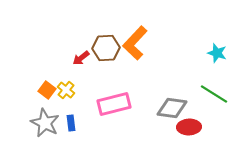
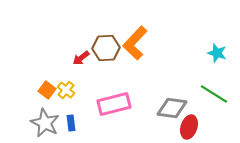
red ellipse: rotated 70 degrees counterclockwise
